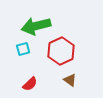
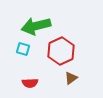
cyan square: rotated 32 degrees clockwise
brown triangle: moved 1 px right, 2 px up; rotated 48 degrees clockwise
red semicircle: moved 1 px up; rotated 42 degrees clockwise
